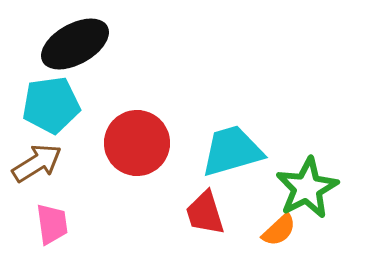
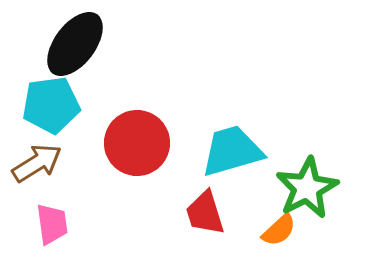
black ellipse: rotated 24 degrees counterclockwise
